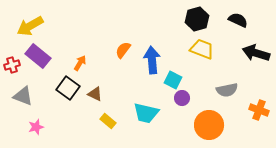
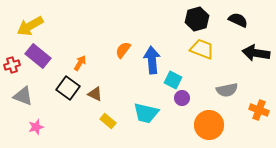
black arrow: rotated 8 degrees counterclockwise
